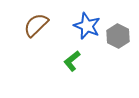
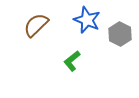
blue star: moved 6 px up
gray hexagon: moved 2 px right, 2 px up
